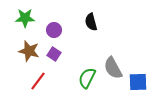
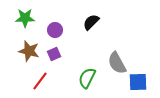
black semicircle: rotated 60 degrees clockwise
purple circle: moved 1 px right
purple square: rotated 32 degrees clockwise
gray semicircle: moved 4 px right, 5 px up
red line: moved 2 px right
